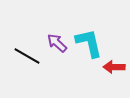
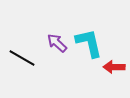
black line: moved 5 px left, 2 px down
